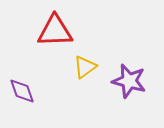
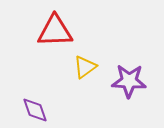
purple star: rotated 12 degrees counterclockwise
purple diamond: moved 13 px right, 19 px down
